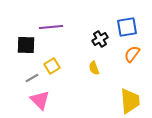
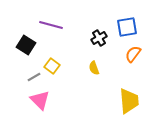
purple line: moved 2 px up; rotated 20 degrees clockwise
black cross: moved 1 px left, 1 px up
black square: rotated 30 degrees clockwise
orange semicircle: moved 1 px right
yellow square: rotated 21 degrees counterclockwise
gray line: moved 2 px right, 1 px up
yellow trapezoid: moved 1 px left
